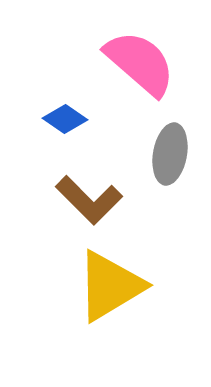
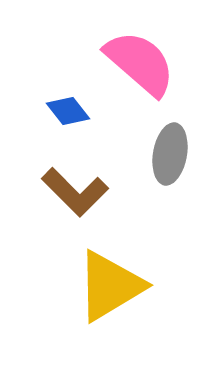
blue diamond: moved 3 px right, 8 px up; rotated 18 degrees clockwise
brown L-shape: moved 14 px left, 8 px up
